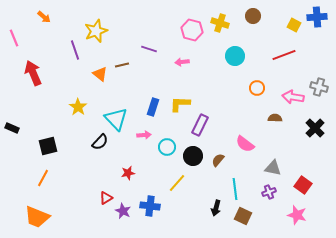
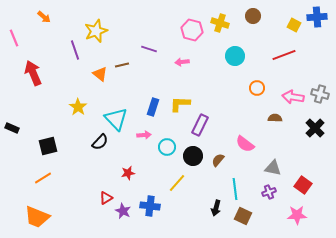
gray cross at (319, 87): moved 1 px right, 7 px down
orange line at (43, 178): rotated 30 degrees clockwise
pink star at (297, 215): rotated 18 degrees counterclockwise
